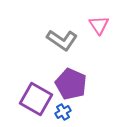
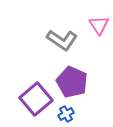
purple pentagon: moved 1 px right, 2 px up
purple square: rotated 20 degrees clockwise
blue cross: moved 3 px right, 2 px down
